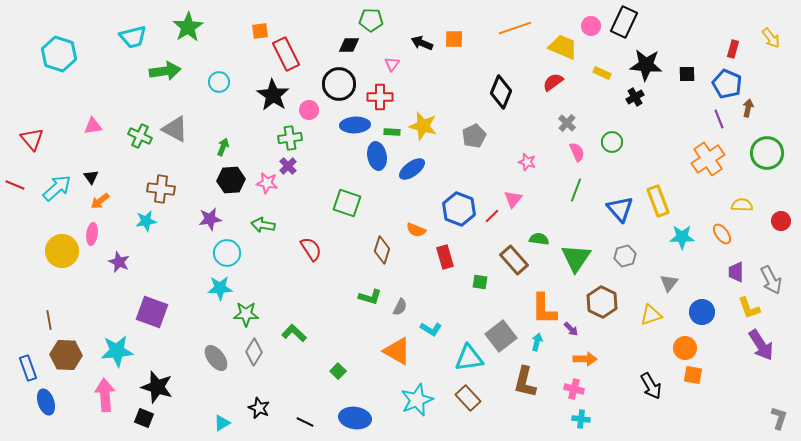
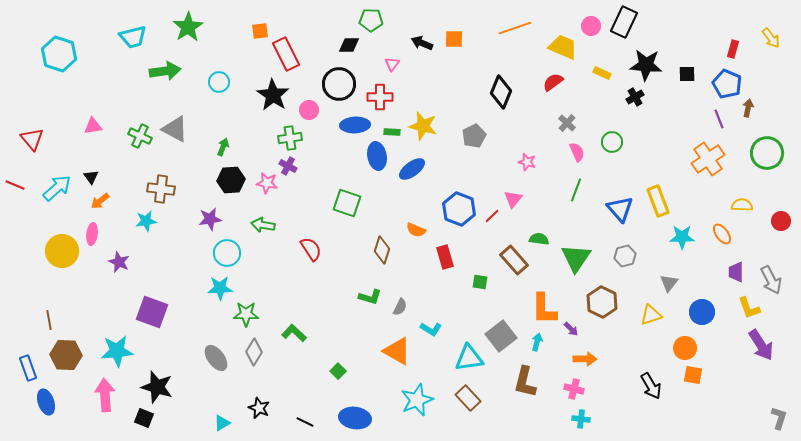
purple cross at (288, 166): rotated 18 degrees counterclockwise
